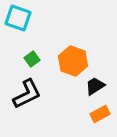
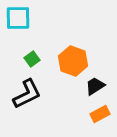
cyan square: rotated 20 degrees counterclockwise
